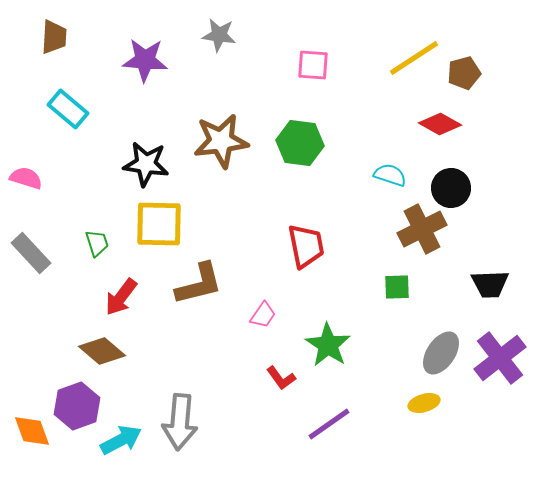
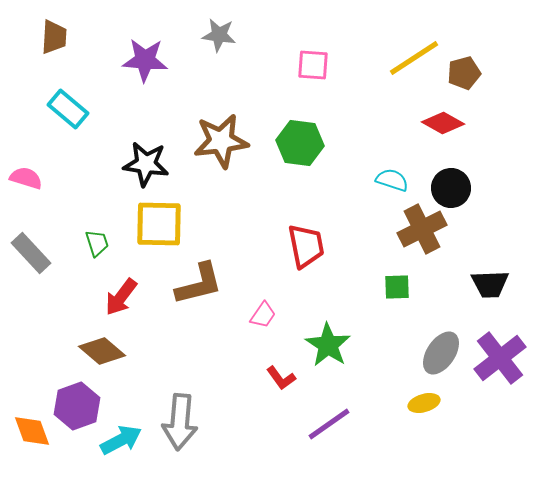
red diamond: moved 3 px right, 1 px up
cyan semicircle: moved 2 px right, 5 px down
